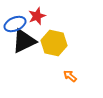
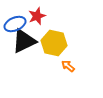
orange arrow: moved 2 px left, 10 px up
